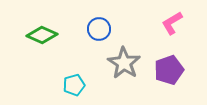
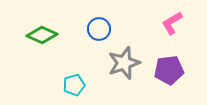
gray star: rotated 20 degrees clockwise
purple pentagon: rotated 12 degrees clockwise
